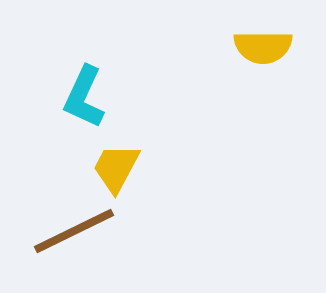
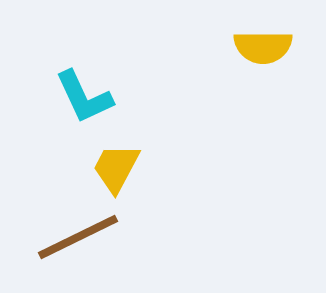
cyan L-shape: rotated 50 degrees counterclockwise
brown line: moved 4 px right, 6 px down
